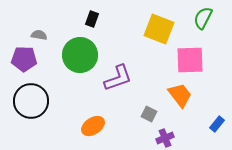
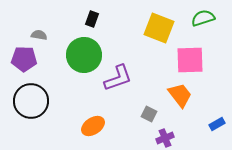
green semicircle: rotated 45 degrees clockwise
yellow square: moved 1 px up
green circle: moved 4 px right
blue rectangle: rotated 21 degrees clockwise
